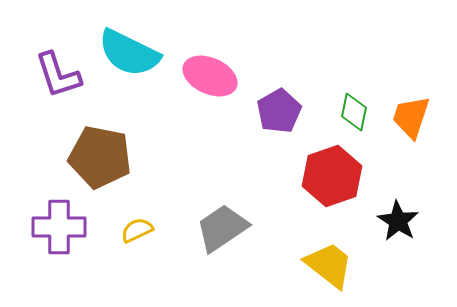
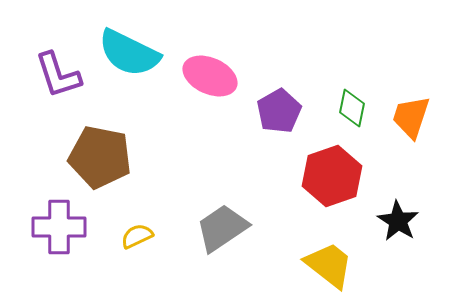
green diamond: moved 2 px left, 4 px up
yellow semicircle: moved 6 px down
